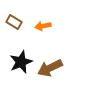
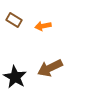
brown rectangle: moved 2 px up
black star: moved 6 px left, 15 px down; rotated 20 degrees counterclockwise
